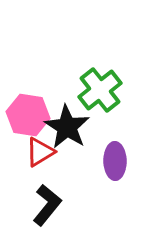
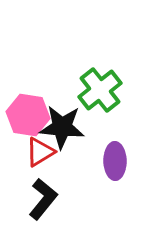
black star: moved 5 px left; rotated 27 degrees counterclockwise
black L-shape: moved 4 px left, 6 px up
